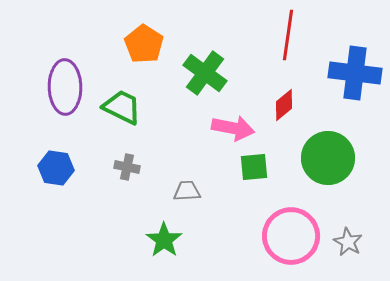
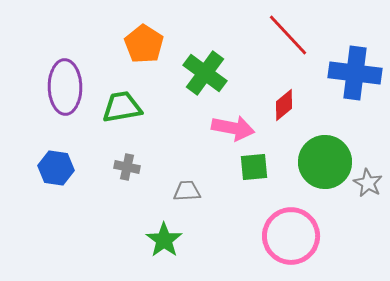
red line: rotated 51 degrees counterclockwise
green trapezoid: rotated 36 degrees counterclockwise
green circle: moved 3 px left, 4 px down
gray star: moved 20 px right, 59 px up
